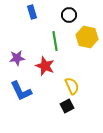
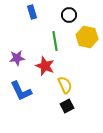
yellow semicircle: moved 7 px left, 1 px up
